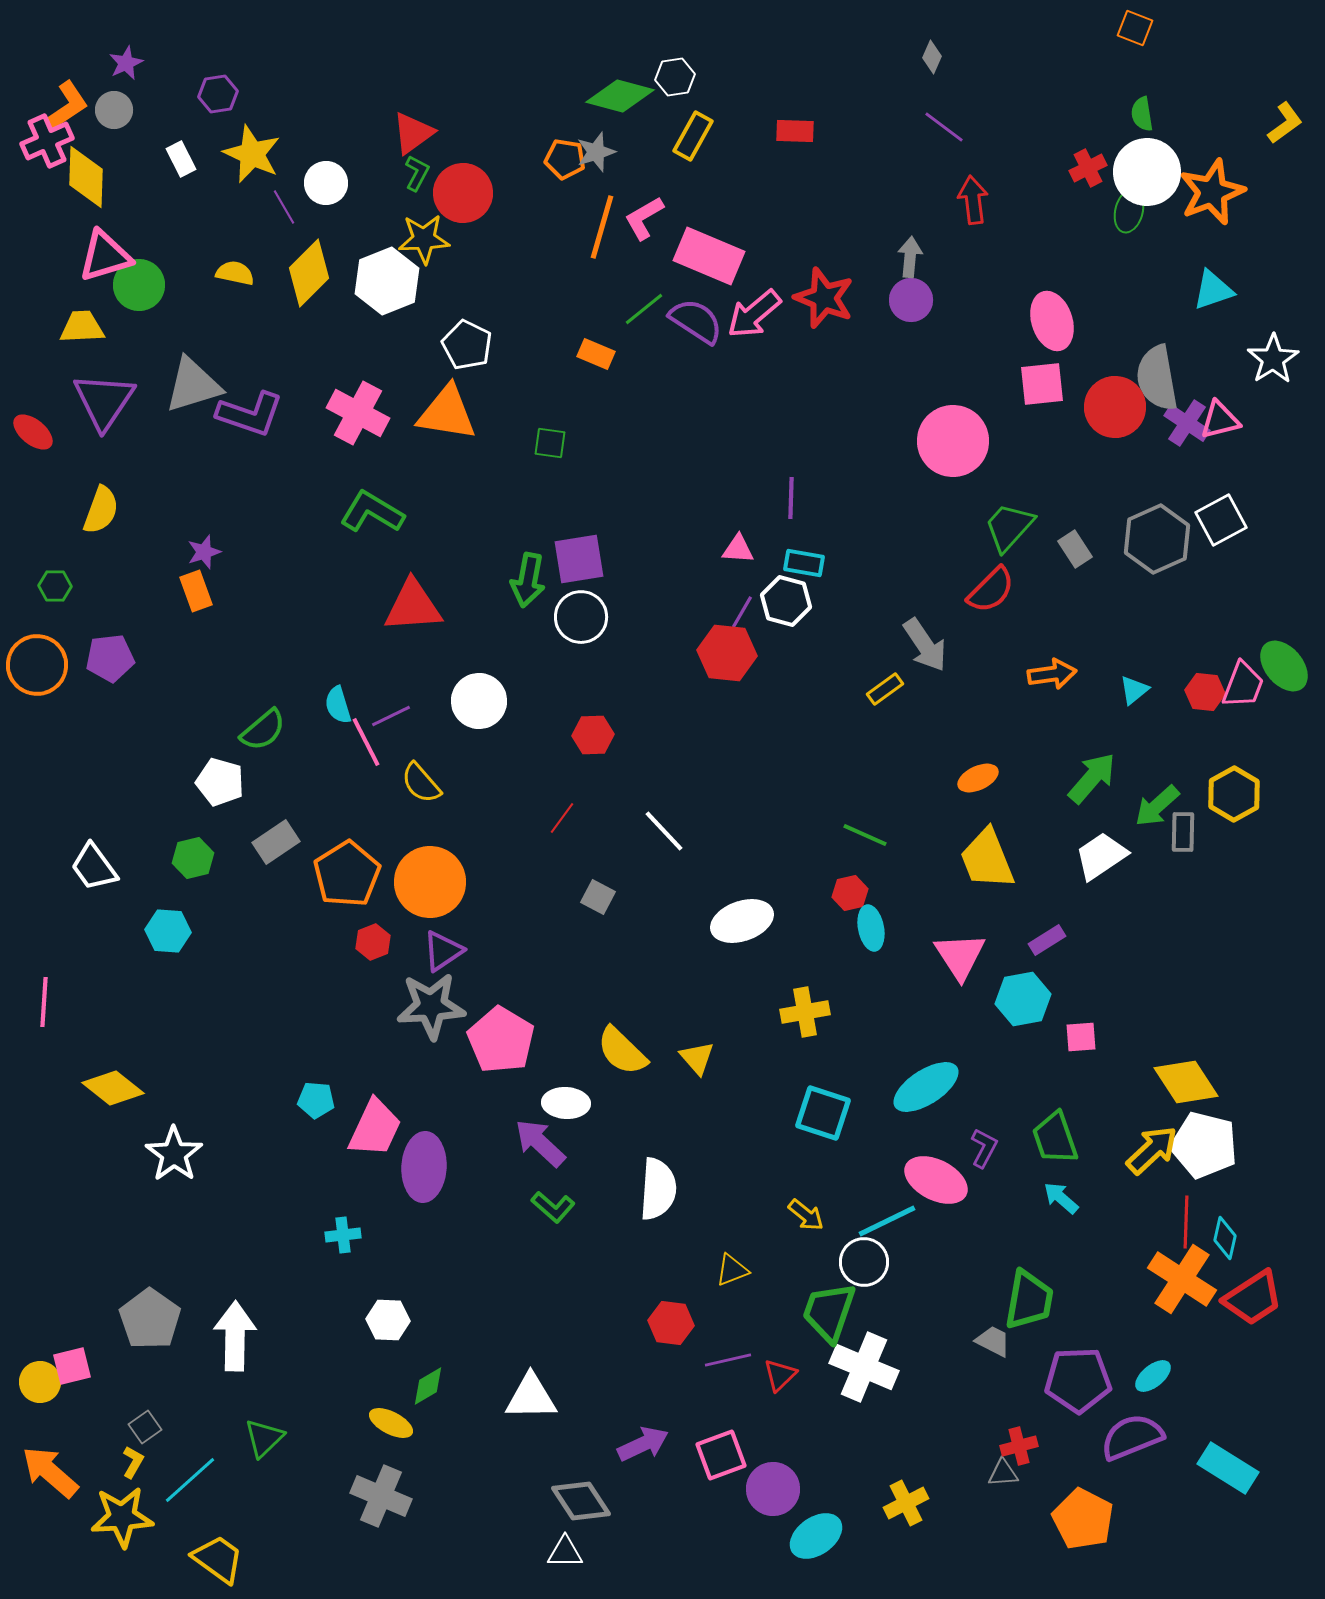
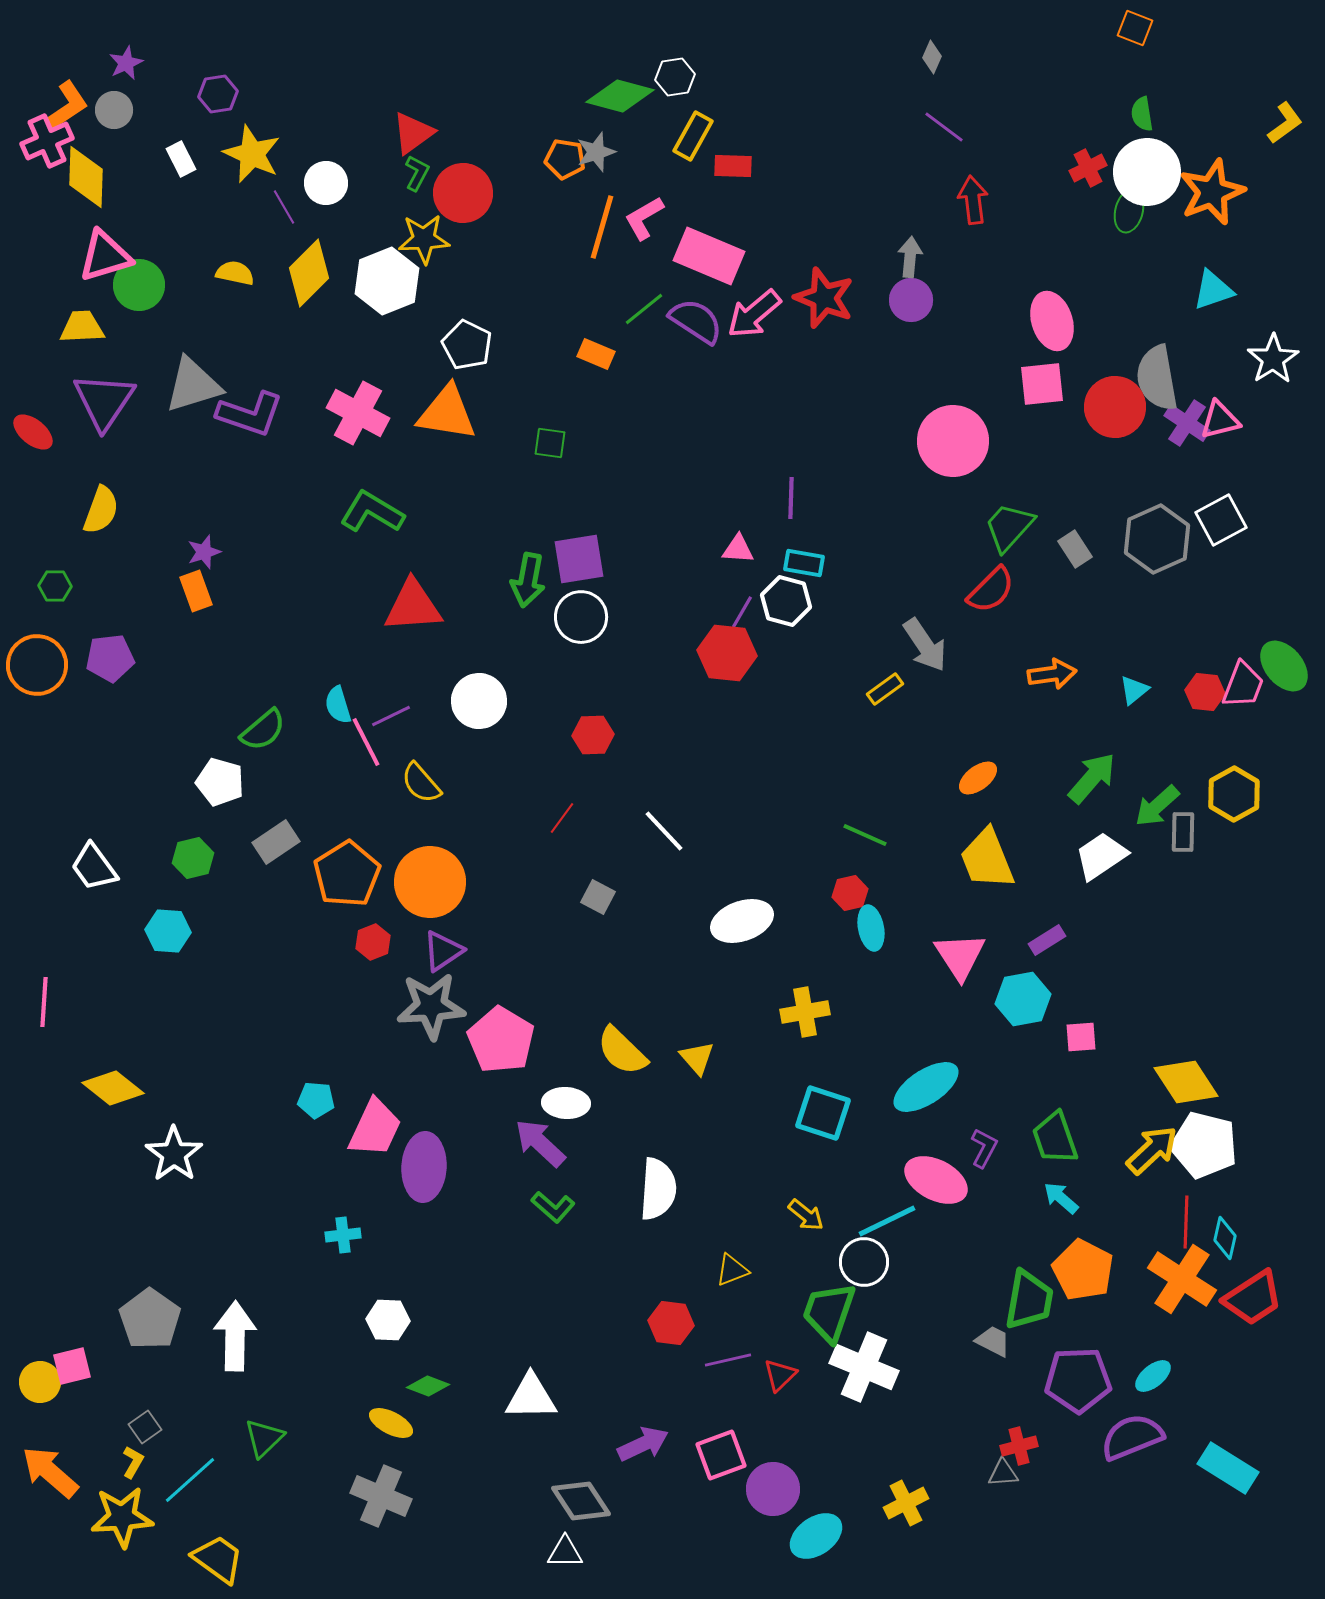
red rectangle at (795, 131): moved 62 px left, 35 px down
orange ellipse at (978, 778): rotated 12 degrees counterclockwise
green diamond at (428, 1386): rotated 51 degrees clockwise
orange pentagon at (1083, 1519): moved 249 px up
